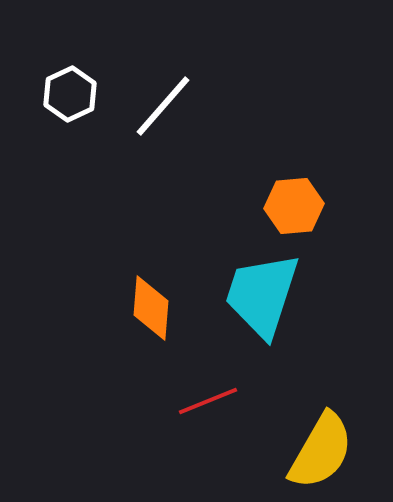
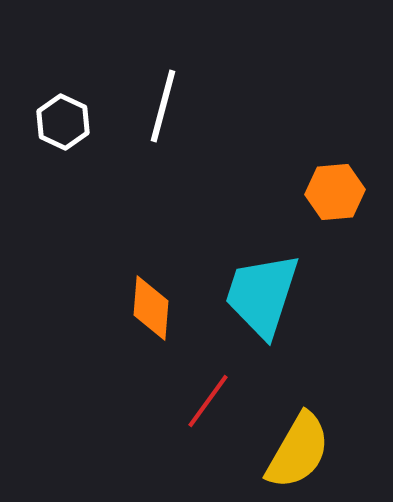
white hexagon: moved 7 px left, 28 px down; rotated 10 degrees counterclockwise
white line: rotated 26 degrees counterclockwise
orange hexagon: moved 41 px right, 14 px up
red line: rotated 32 degrees counterclockwise
yellow semicircle: moved 23 px left
